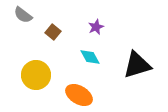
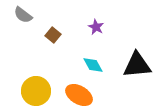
purple star: rotated 21 degrees counterclockwise
brown square: moved 3 px down
cyan diamond: moved 3 px right, 8 px down
black triangle: rotated 12 degrees clockwise
yellow circle: moved 16 px down
